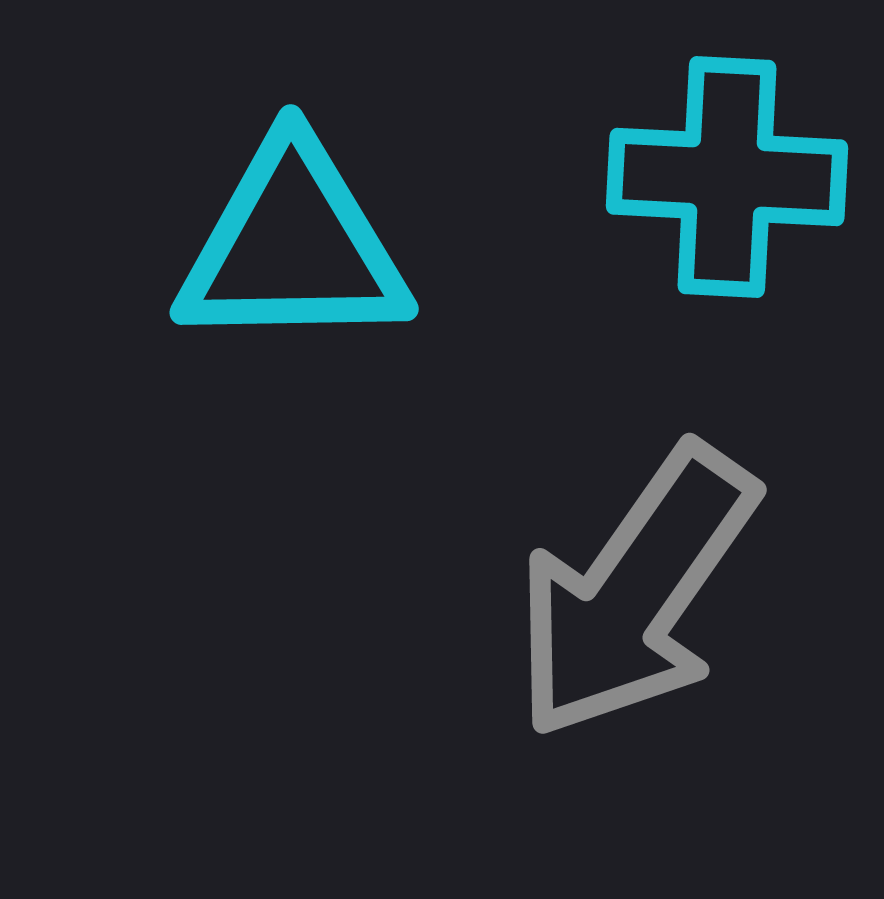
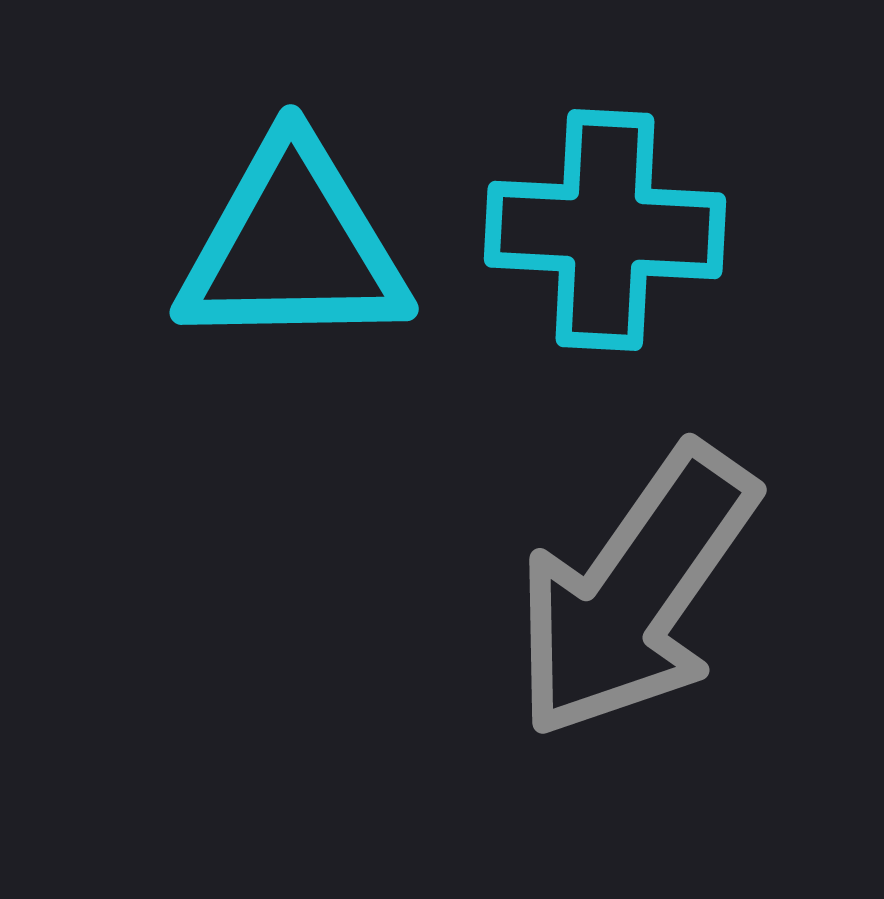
cyan cross: moved 122 px left, 53 px down
